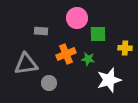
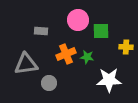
pink circle: moved 1 px right, 2 px down
green square: moved 3 px right, 3 px up
yellow cross: moved 1 px right, 1 px up
green star: moved 1 px left, 2 px up
white star: rotated 15 degrees clockwise
